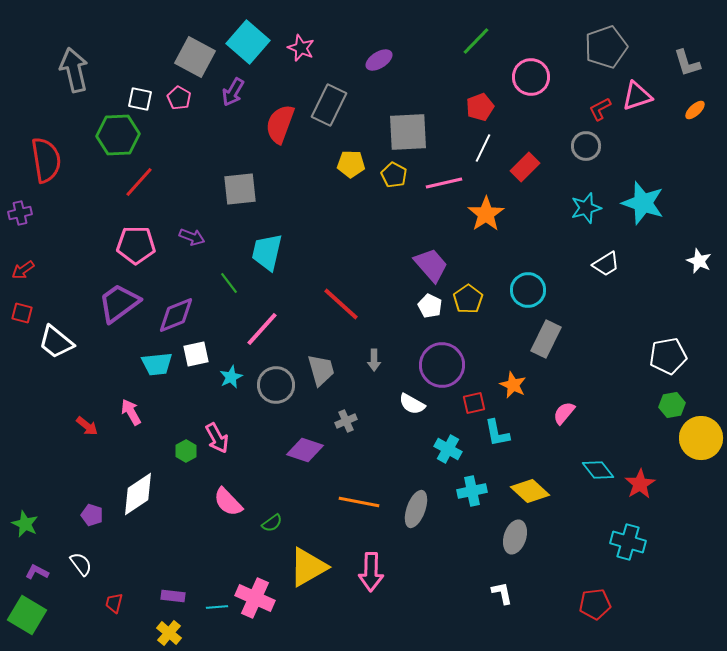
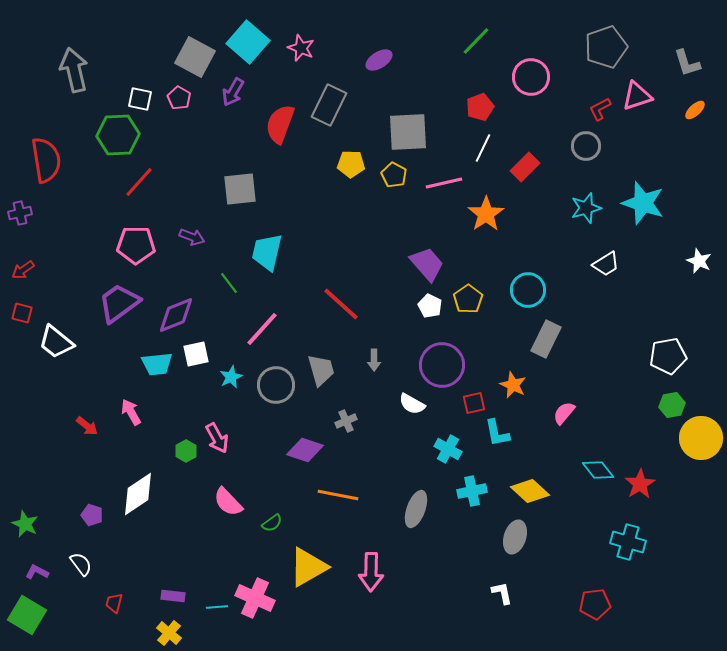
purple trapezoid at (431, 265): moved 4 px left, 1 px up
orange line at (359, 502): moved 21 px left, 7 px up
